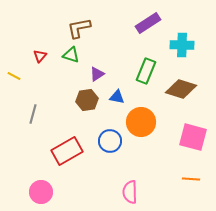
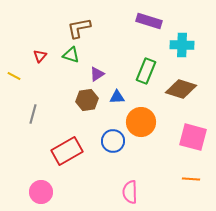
purple rectangle: moved 1 px right, 2 px up; rotated 50 degrees clockwise
blue triangle: rotated 14 degrees counterclockwise
blue circle: moved 3 px right
